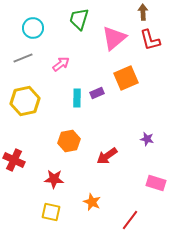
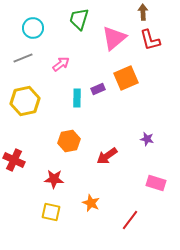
purple rectangle: moved 1 px right, 4 px up
orange star: moved 1 px left, 1 px down
